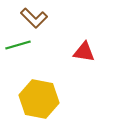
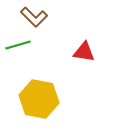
brown L-shape: moved 1 px up
